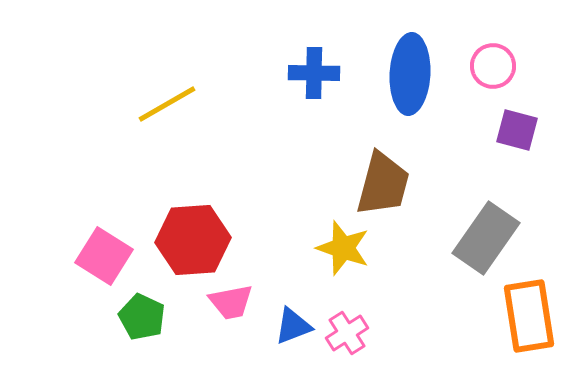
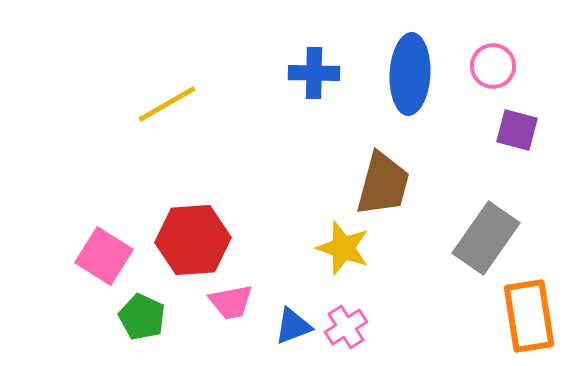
pink cross: moved 1 px left, 6 px up
